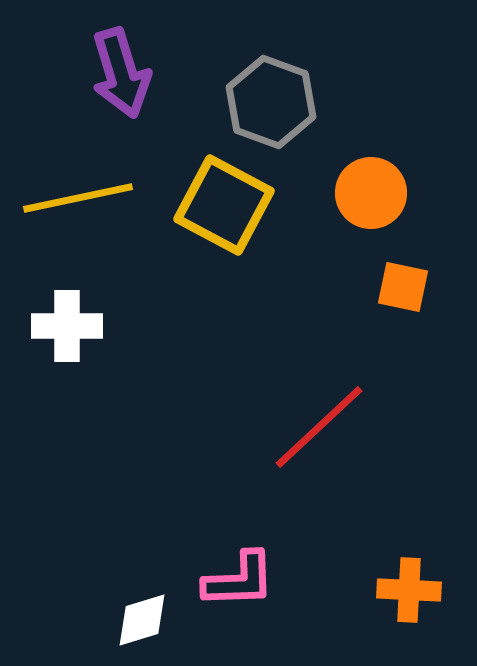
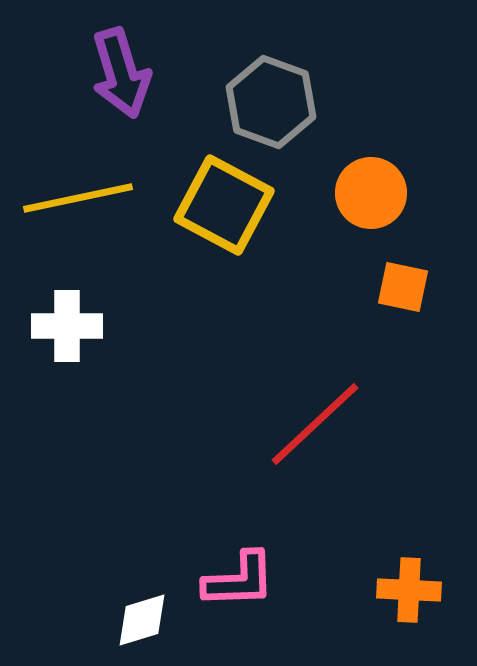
red line: moved 4 px left, 3 px up
